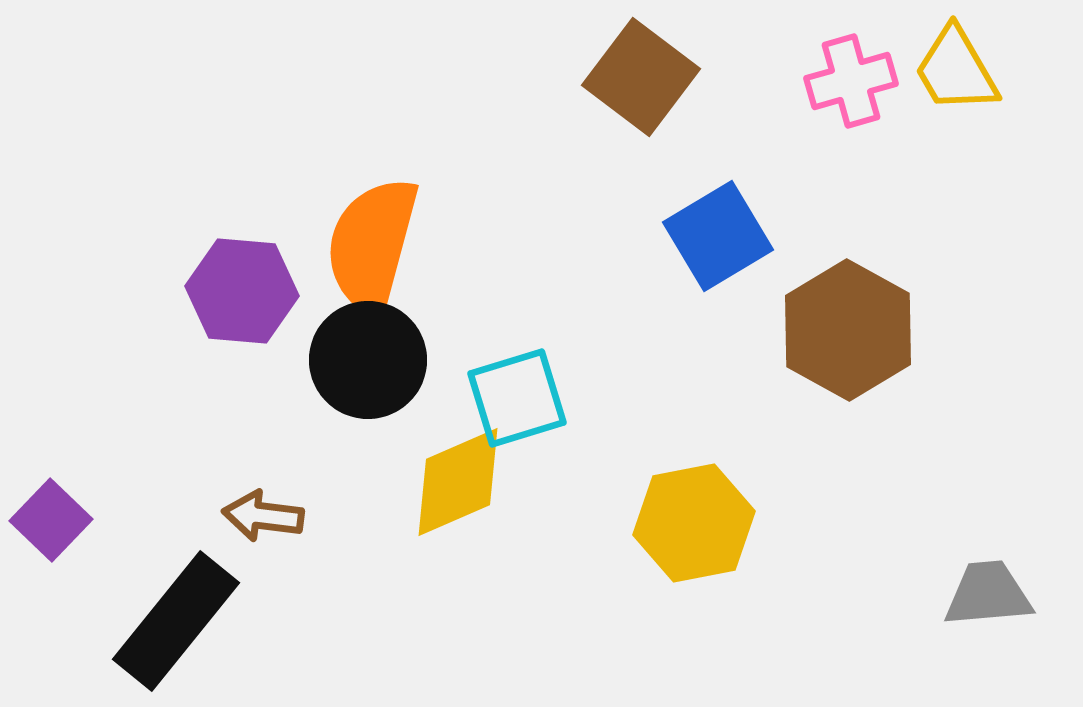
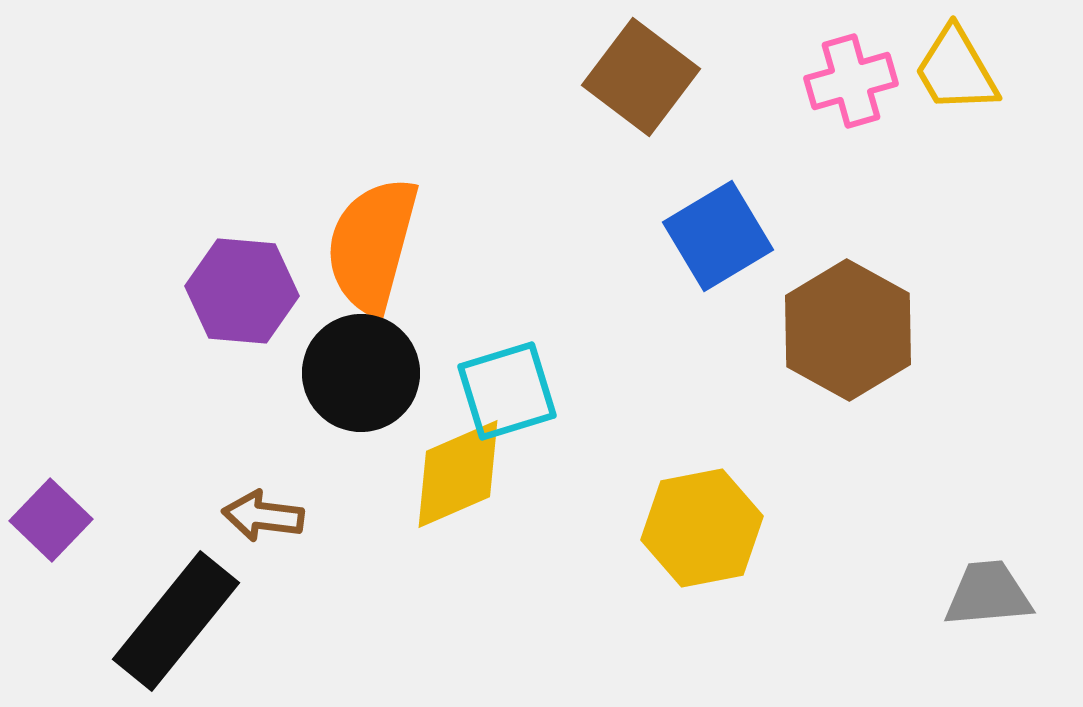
black circle: moved 7 px left, 13 px down
cyan square: moved 10 px left, 7 px up
yellow diamond: moved 8 px up
yellow hexagon: moved 8 px right, 5 px down
